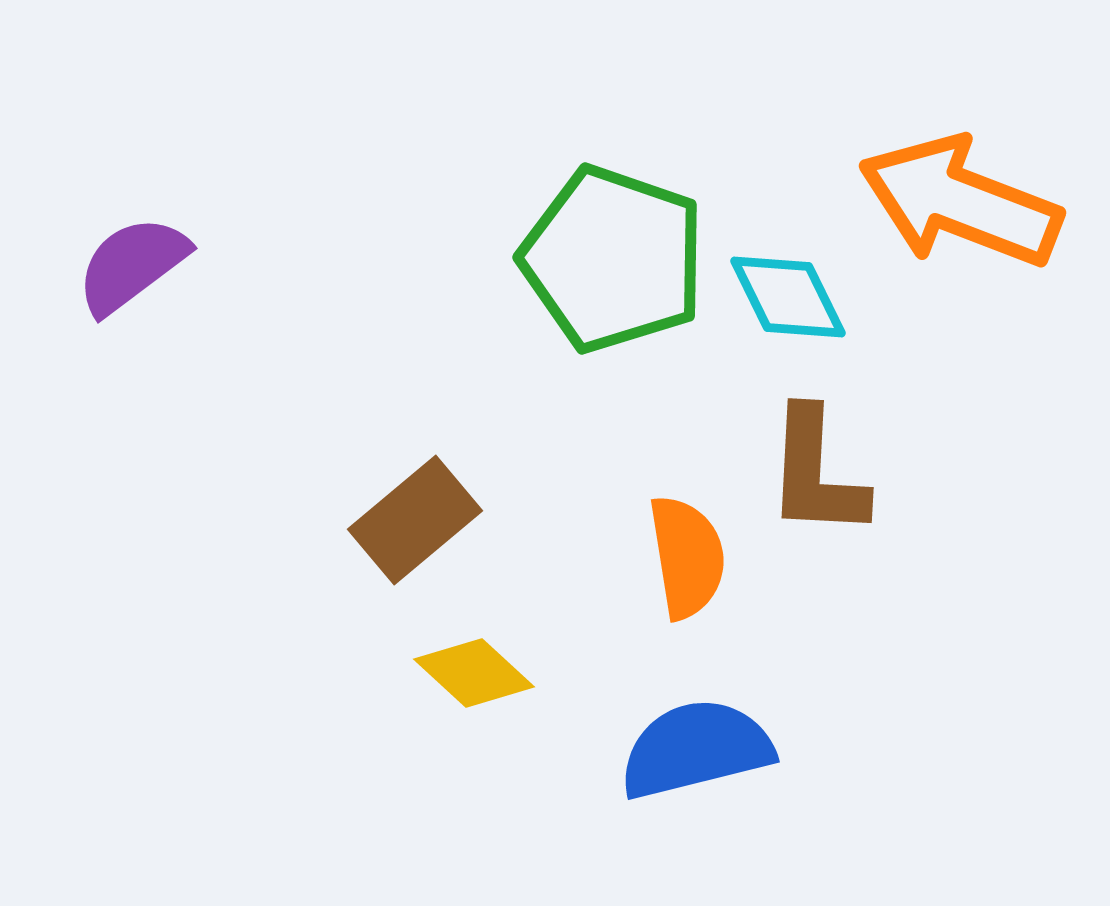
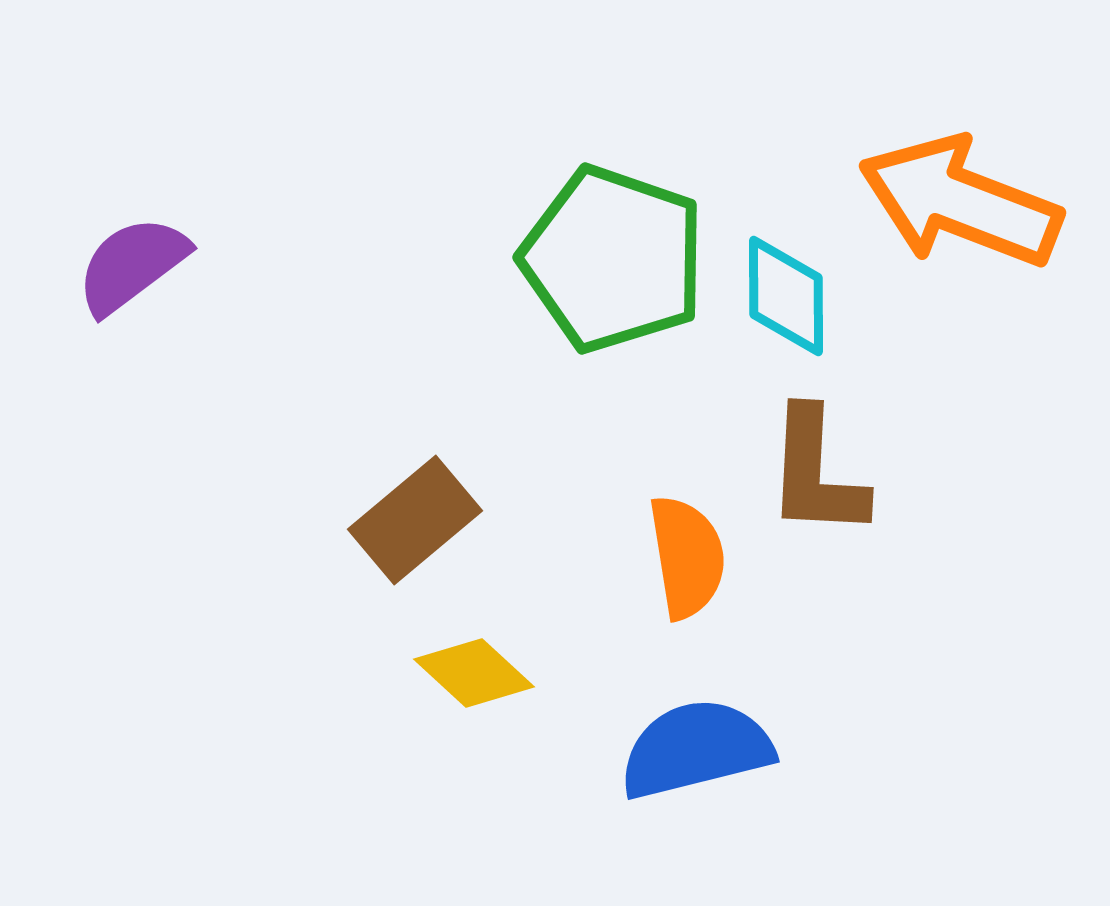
cyan diamond: moved 2 px left, 1 px up; rotated 26 degrees clockwise
